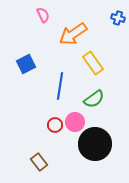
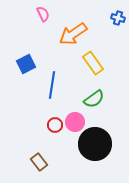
pink semicircle: moved 1 px up
blue line: moved 8 px left, 1 px up
